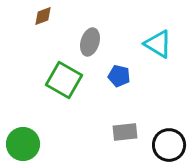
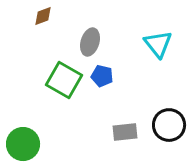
cyan triangle: rotated 20 degrees clockwise
blue pentagon: moved 17 px left
black circle: moved 20 px up
